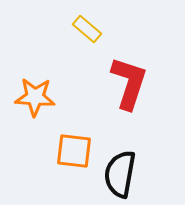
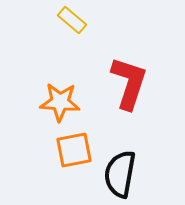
yellow rectangle: moved 15 px left, 9 px up
orange star: moved 25 px right, 5 px down
orange square: moved 1 px up; rotated 18 degrees counterclockwise
